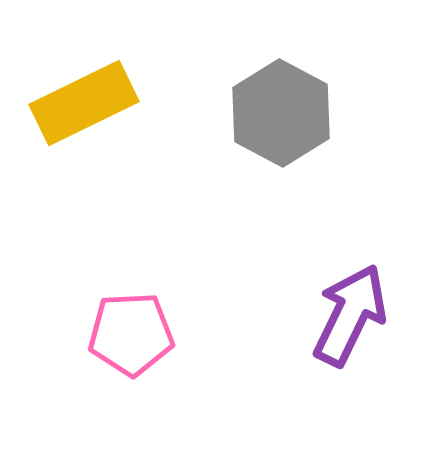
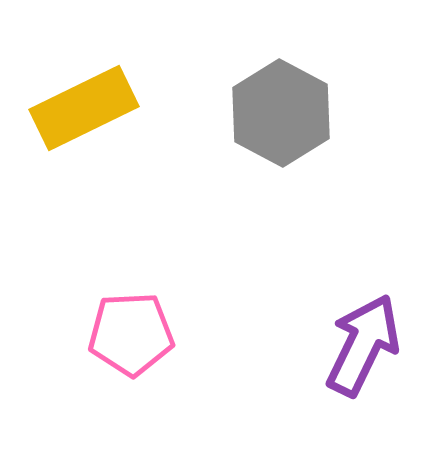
yellow rectangle: moved 5 px down
purple arrow: moved 13 px right, 30 px down
